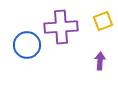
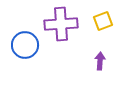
purple cross: moved 3 px up
blue circle: moved 2 px left
